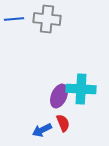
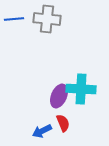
blue arrow: moved 1 px down
